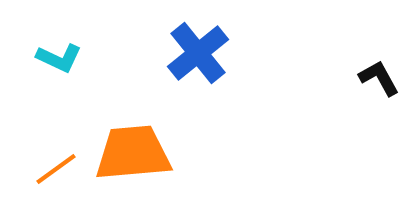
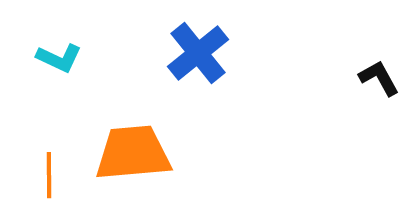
orange line: moved 7 px left, 6 px down; rotated 54 degrees counterclockwise
